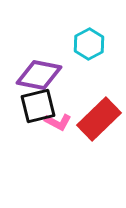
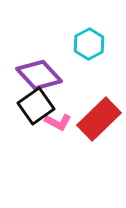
purple diamond: rotated 36 degrees clockwise
black square: moved 2 px left; rotated 21 degrees counterclockwise
